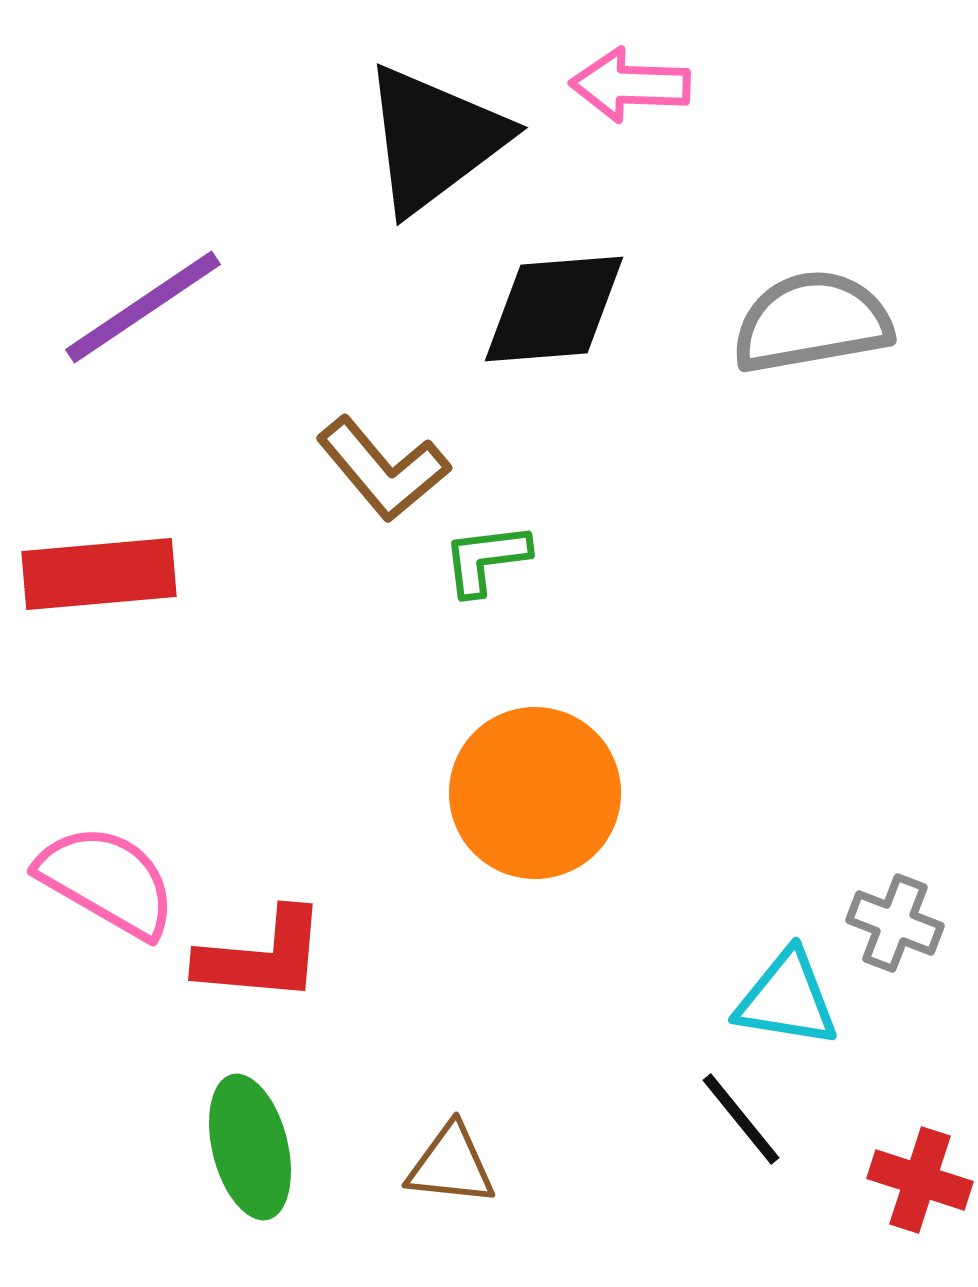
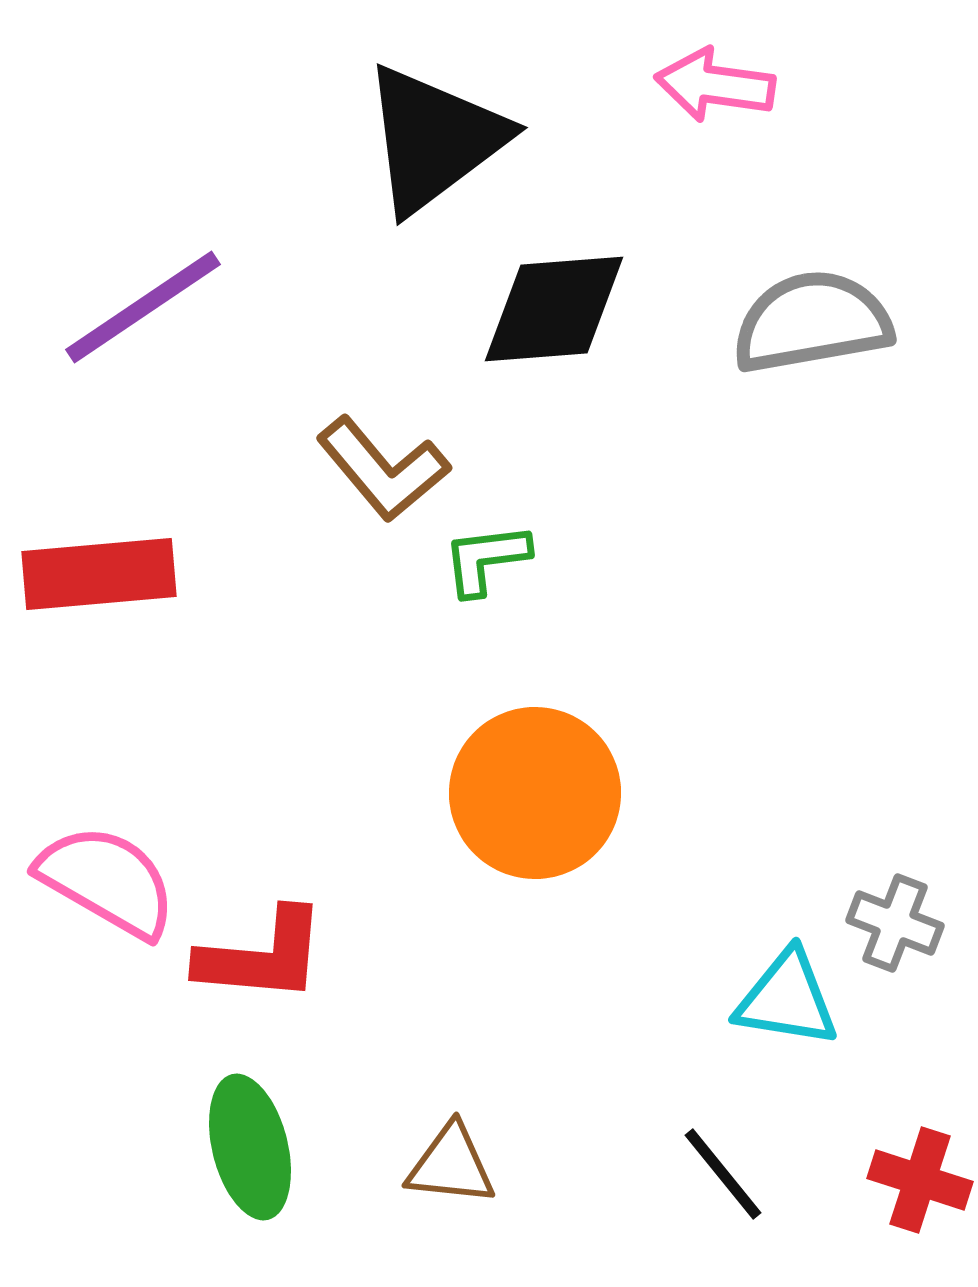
pink arrow: moved 85 px right; rotated 6 degrees clockwise
black line: moved 18 px left, 55 px down
